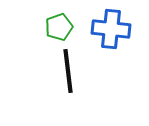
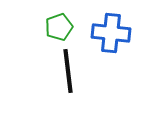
blue cross: moved 4 px down
